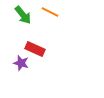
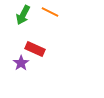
green arrow: rotated 66 degrees clockwise
purple star: rotated 21 degrees clockwise
